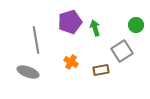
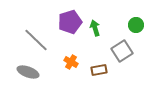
gray line: rotated 36 degrees counterclockwise
brown rectangle: moved 2 px left
